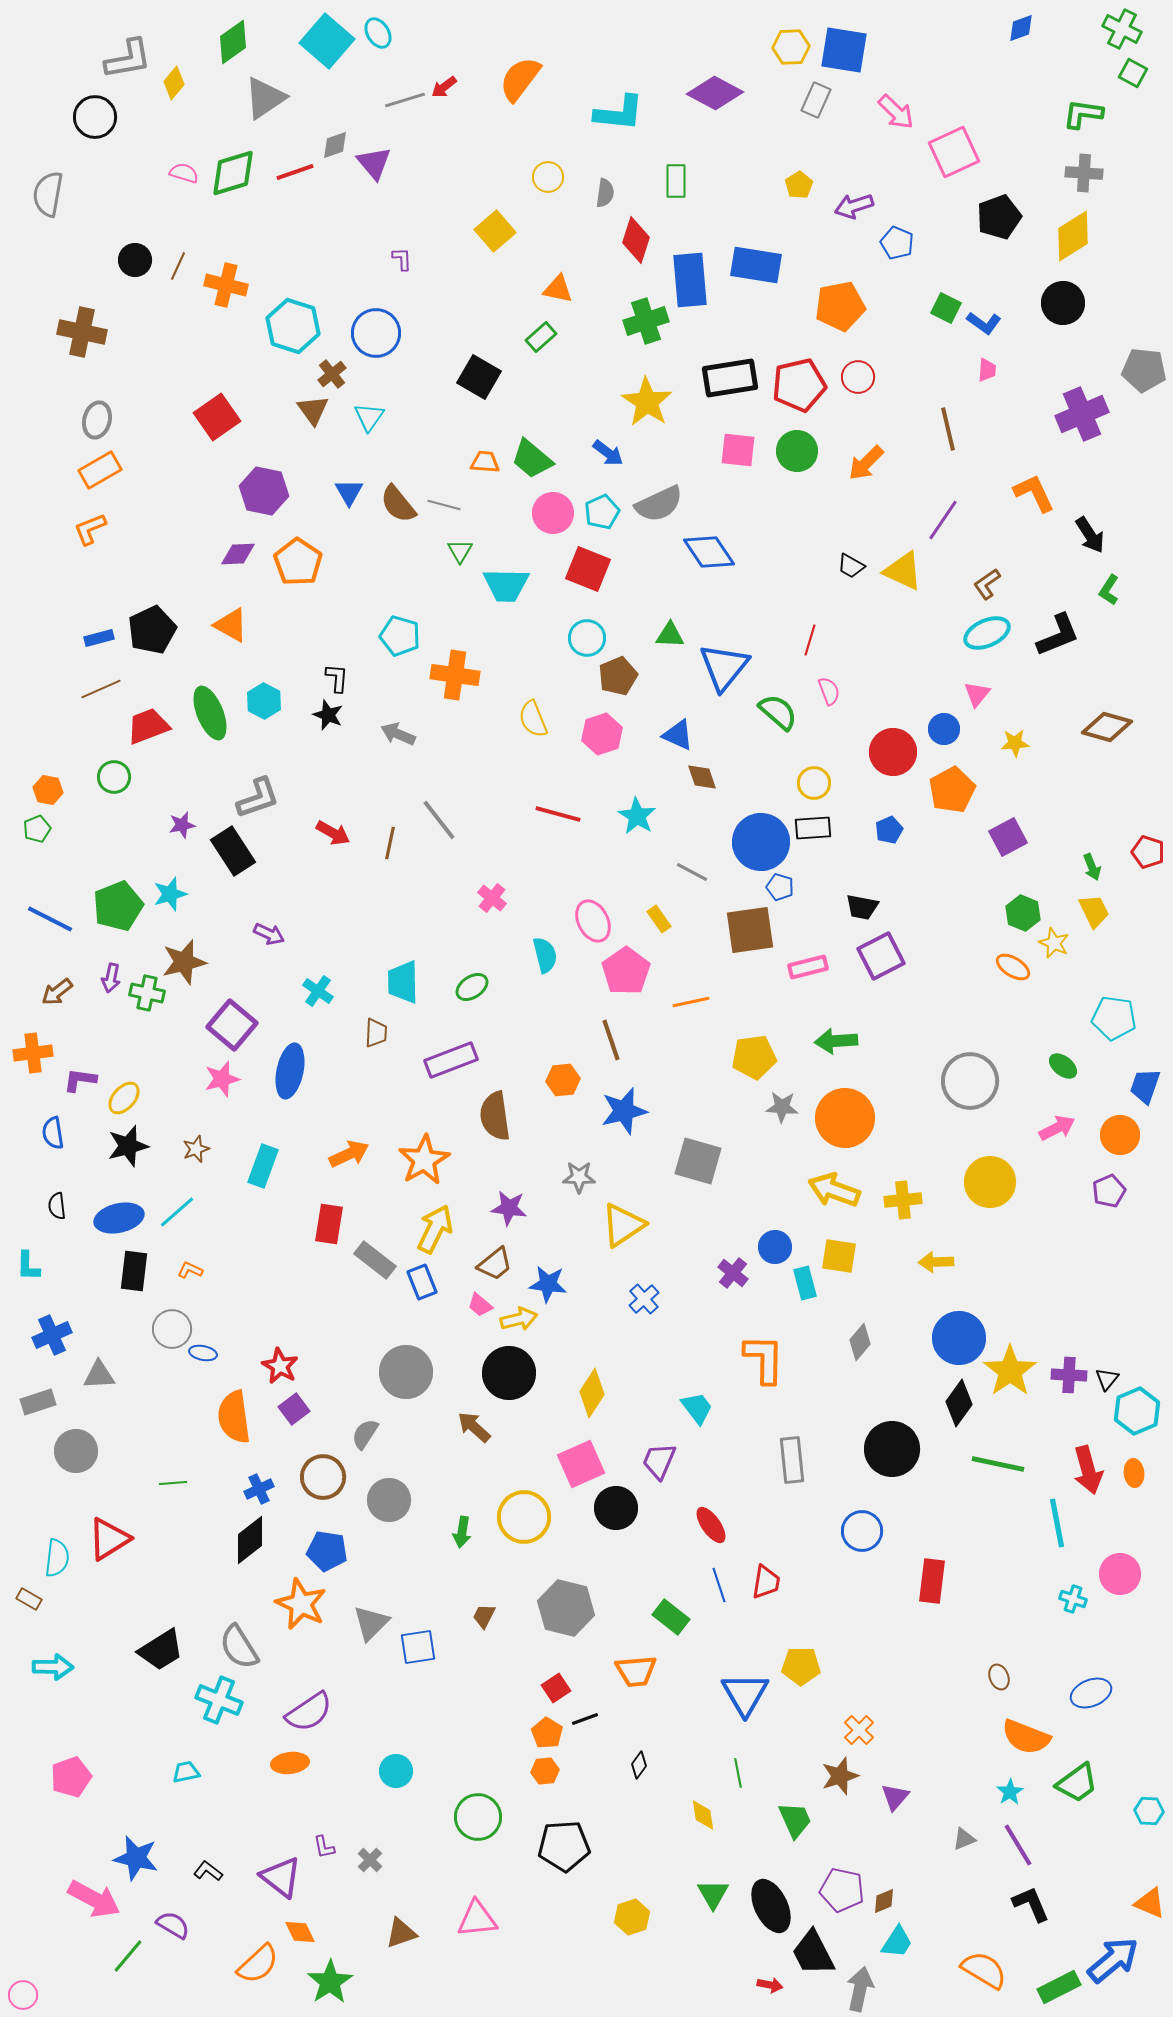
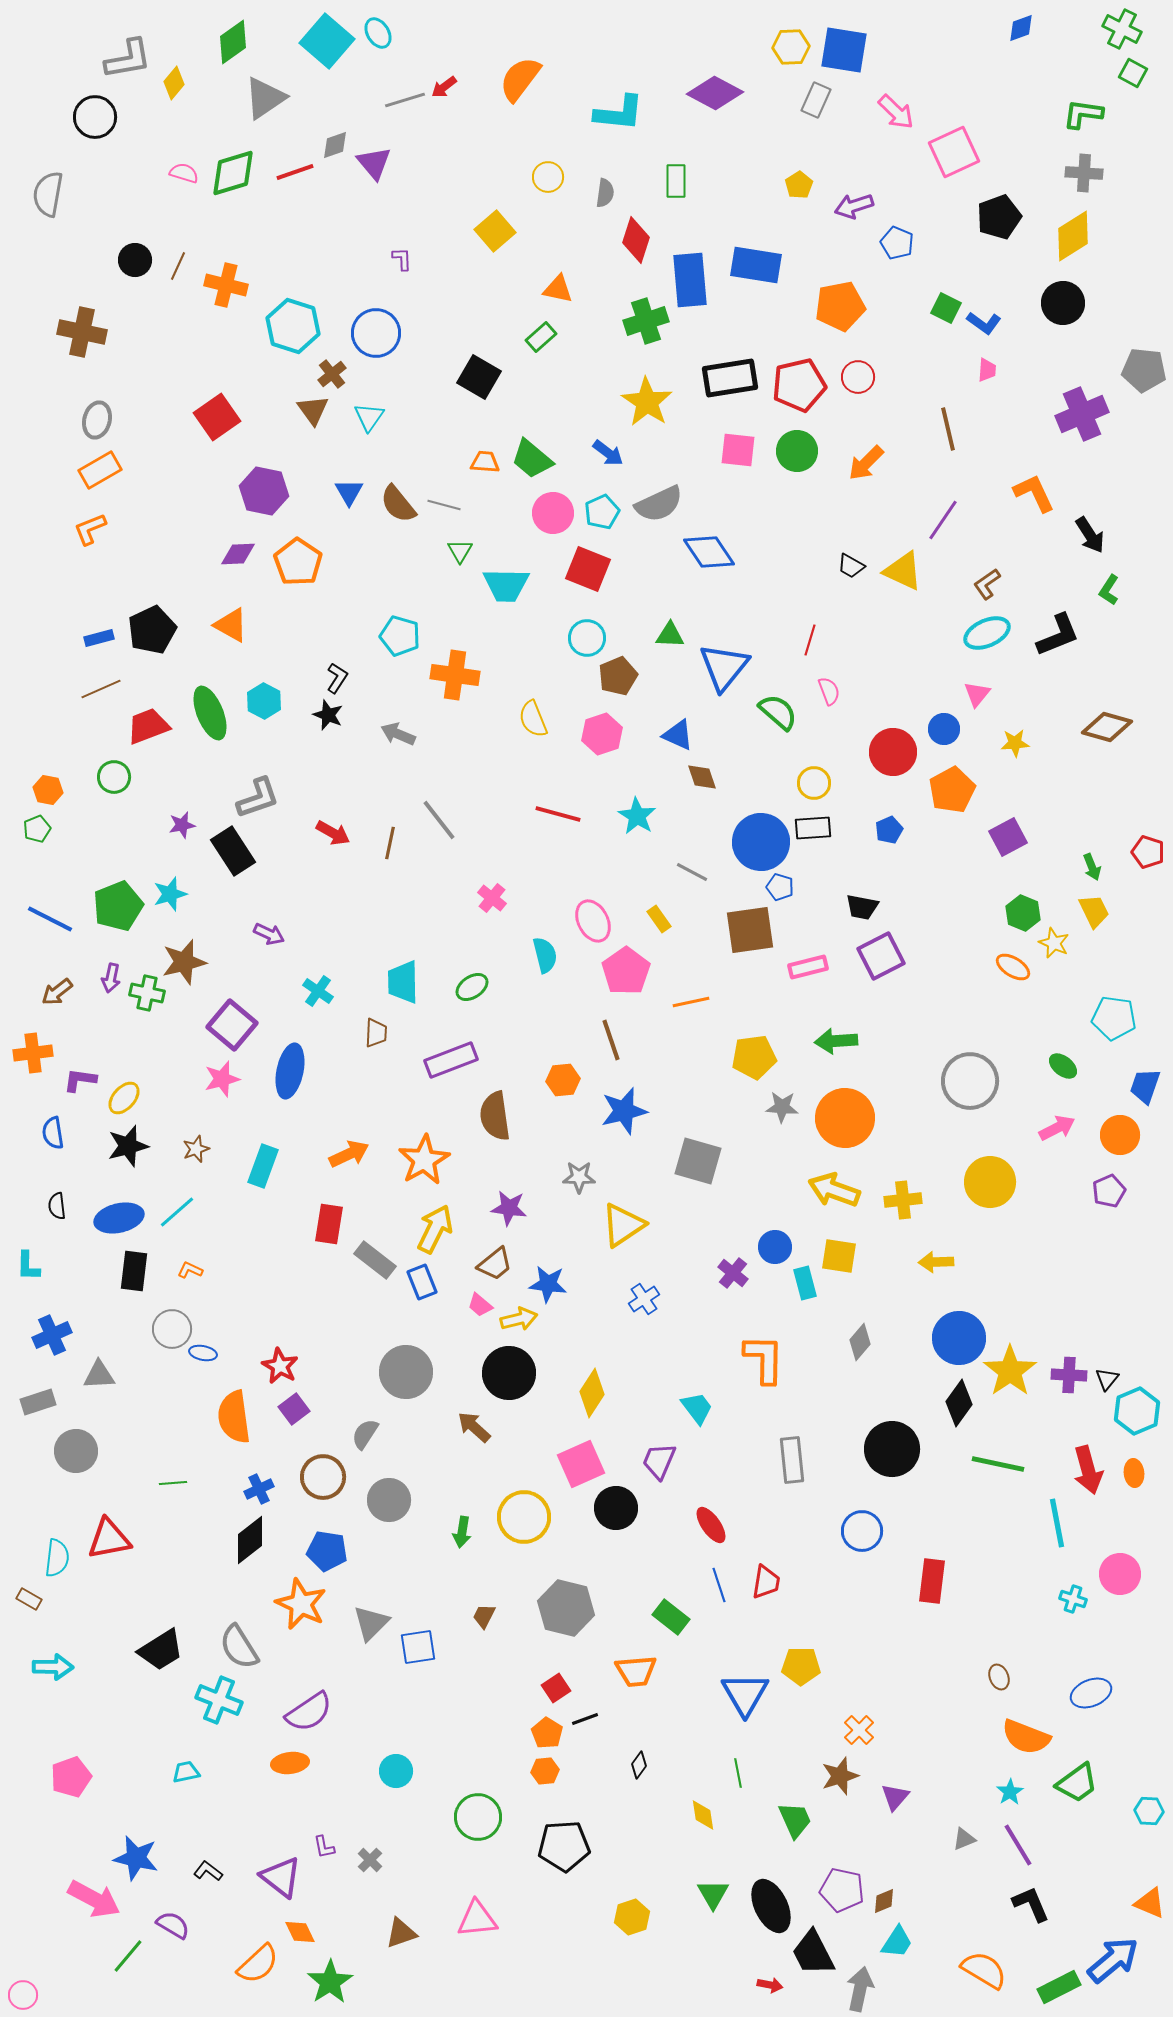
black L-shape at (337, 678): rotated 28 degrees clockwise
blue cross at (644, 1299): rotated 8 degrees clockwise
red triangle at (109, 1539): rotated 21 degrees clockwise
